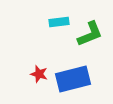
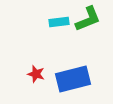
green L-shape: moved 2 px left, 15 px up
red star: moved 3 px left
